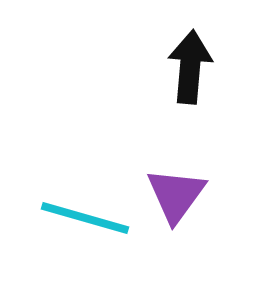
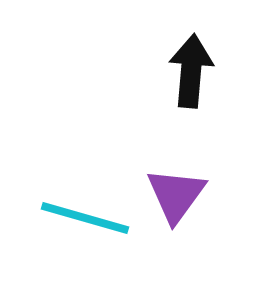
black arrow: moved 1 px right, 4 px down
